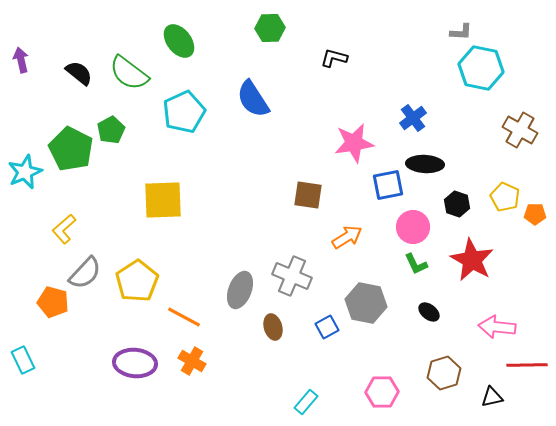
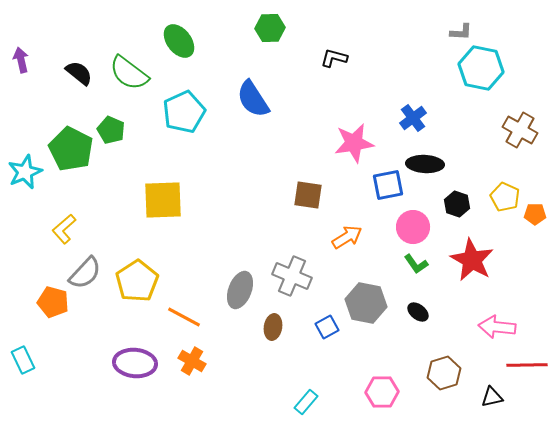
green pentagon at (111, 130): rotated 20 degrees counterclockwise
green L-shape at (416, 264): rotated 10 degrees counterclockwise
black ellipse at (429, 312): moved 11 px left
brown ellipse at (273, 327): rotated 25 degrees clockwise
